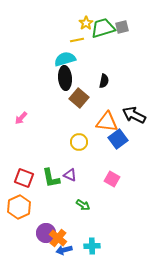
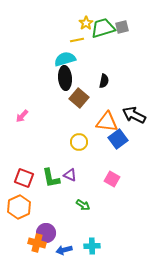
pink arrow: moved 1 px right, 2 px up
orange cross: moved 21 px left, 5 px down; rotated 24 degrees counterclockwise
